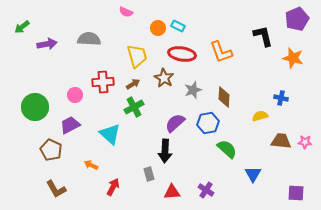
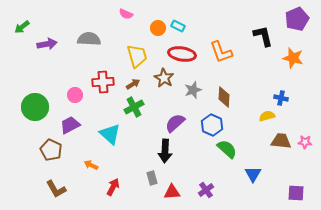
pink semicircle: moved 2 px down
yellow semicircle: moved 7 px right
blue hexagon: moved 4 px right, 2 px down; rotated 25 degrees counterclockwise
gray rectangle: moved 3 px right, 4 px down
purple cross: rotated 21 degrees clockwise
